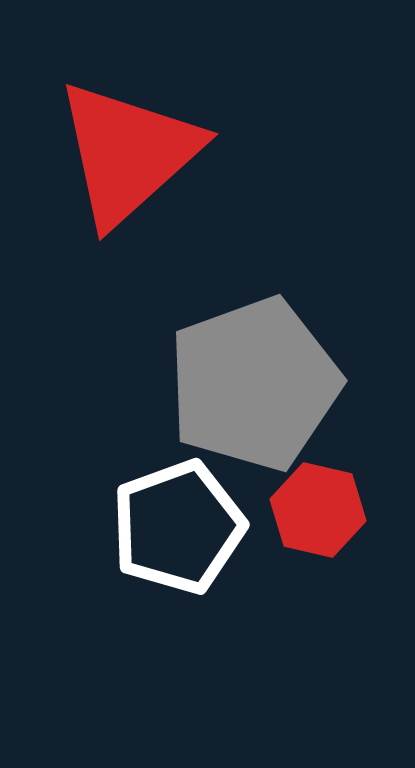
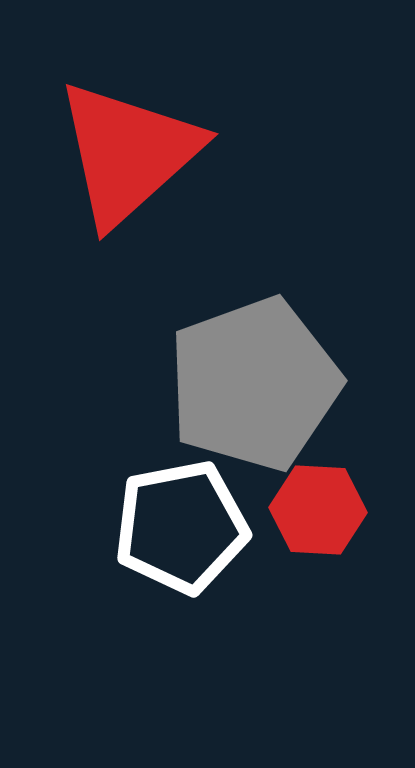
red hexagon: rotated 10 degrees counterclockwise
white pentagon: moved 3 px right; rotated 9 degrees clockwise
